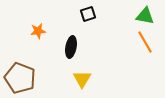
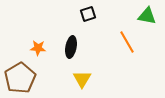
green triangle: moved 2 px right
orange star: moved 17 px down; rotated 14 degrees clockwise
orange line: moved 18 px left
brown pentagon: rotated 20 degrees clockwise
